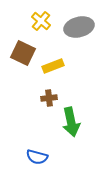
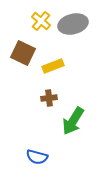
gray ellipse: moved 6 px left, 3 px up
green arrow: moved 2 px right, 1 px up; rotated 44 degrees clockwise
